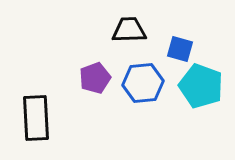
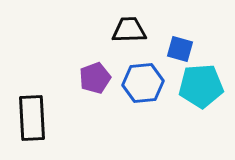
cyan pentagon: rotated 24 degrees counterclockwise
black rectangle: moved 4 px left
